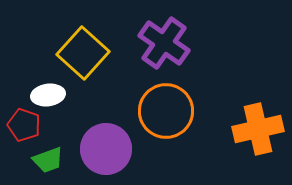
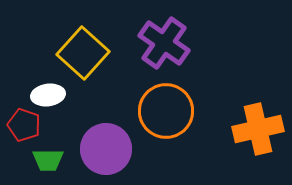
green trapezoid: rotated 20 degrees clockwise
